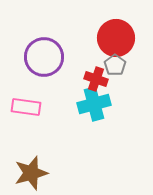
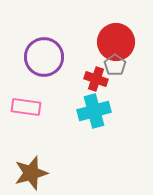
red circle: moved 4 px down
cyan cross: moved 7 px down
